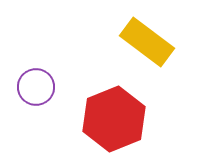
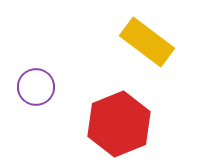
red hexagon: moved 5 px right, 5 px down
